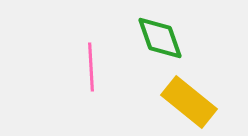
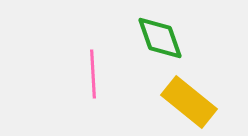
pink line: moved 2 px right, 7 px down
